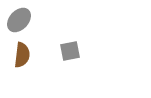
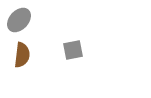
gray square: moved 3 px right, 1 px up
